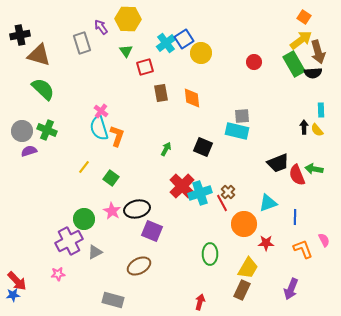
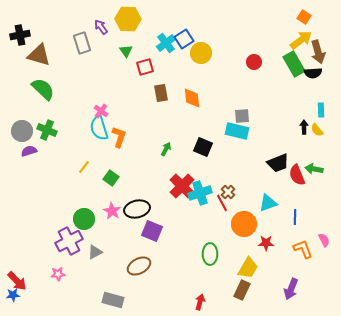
orange L-shape at (117, 136): moved 2 px right, 1 px down
